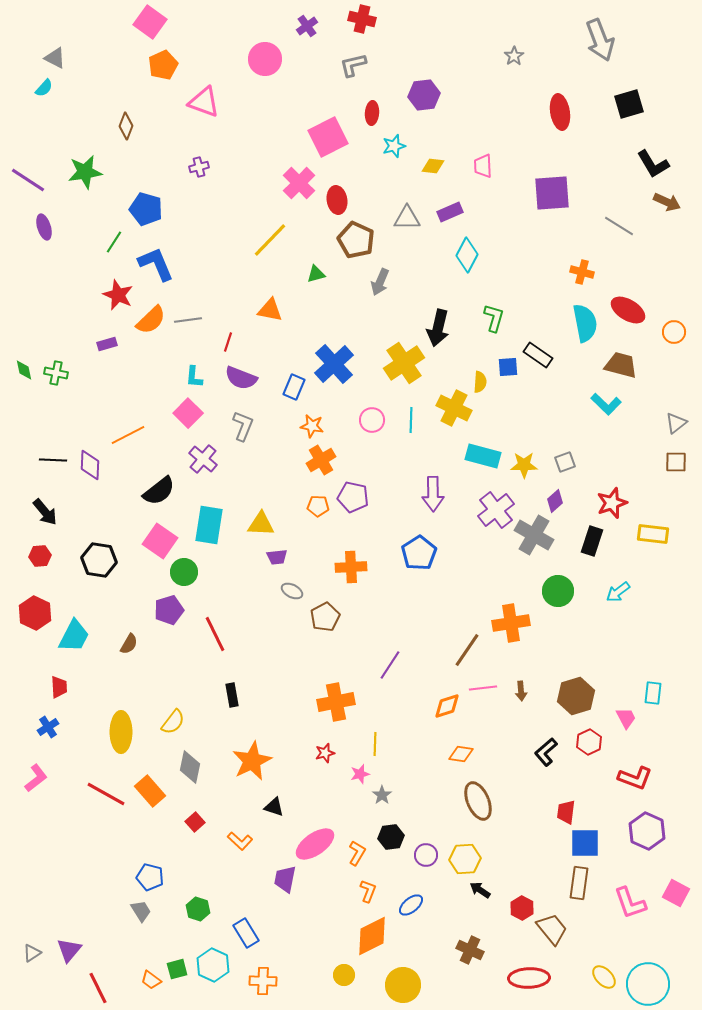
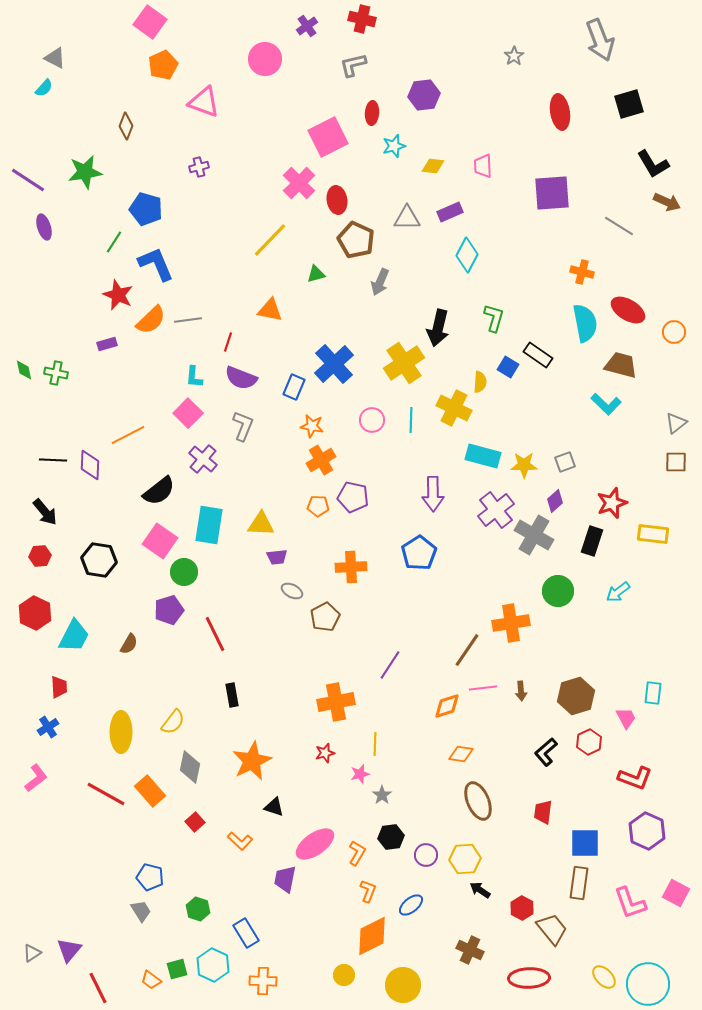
blue square at (508, 367): rotated 35 degrees clockwise
red trapezoid at (566, 812): moved 23 px left
